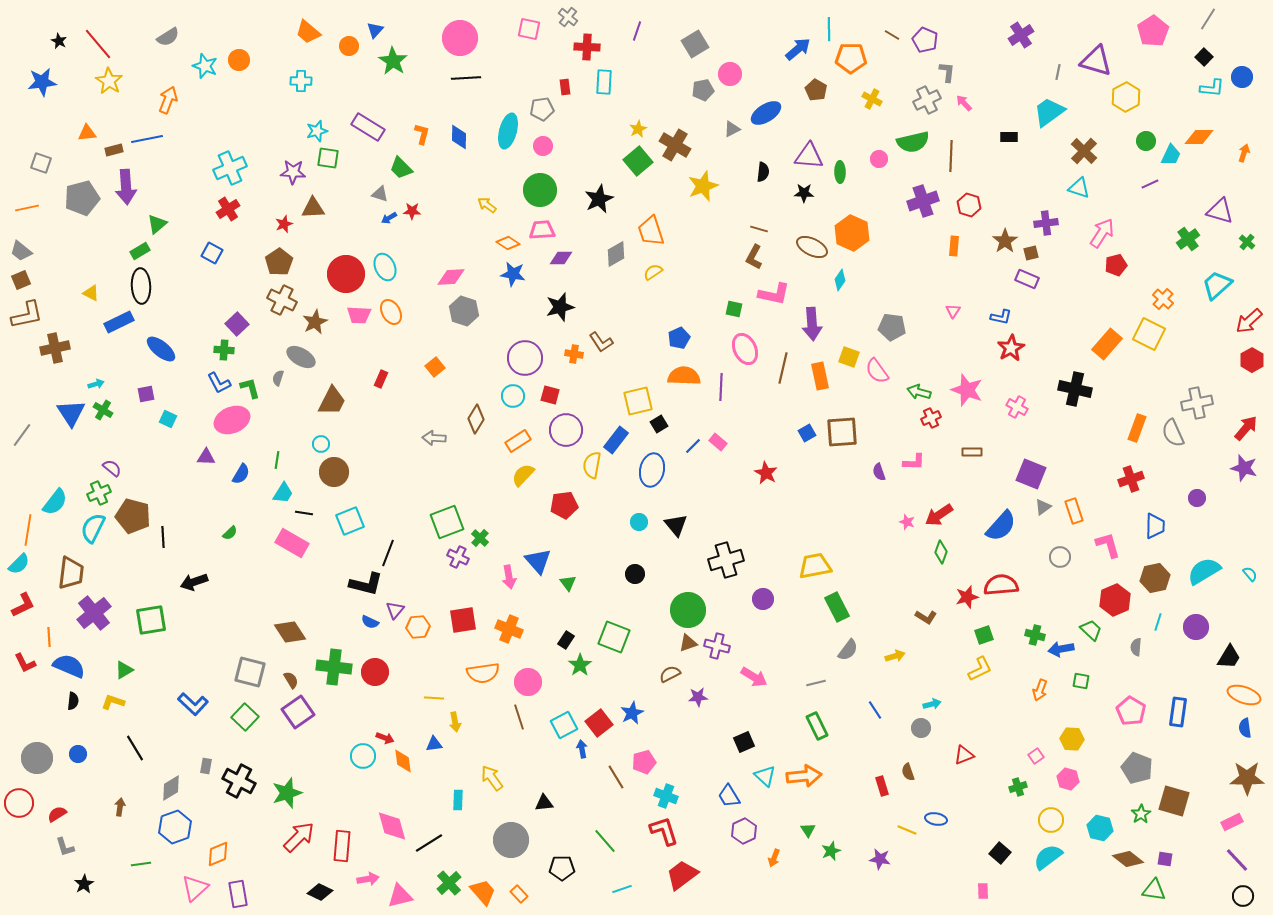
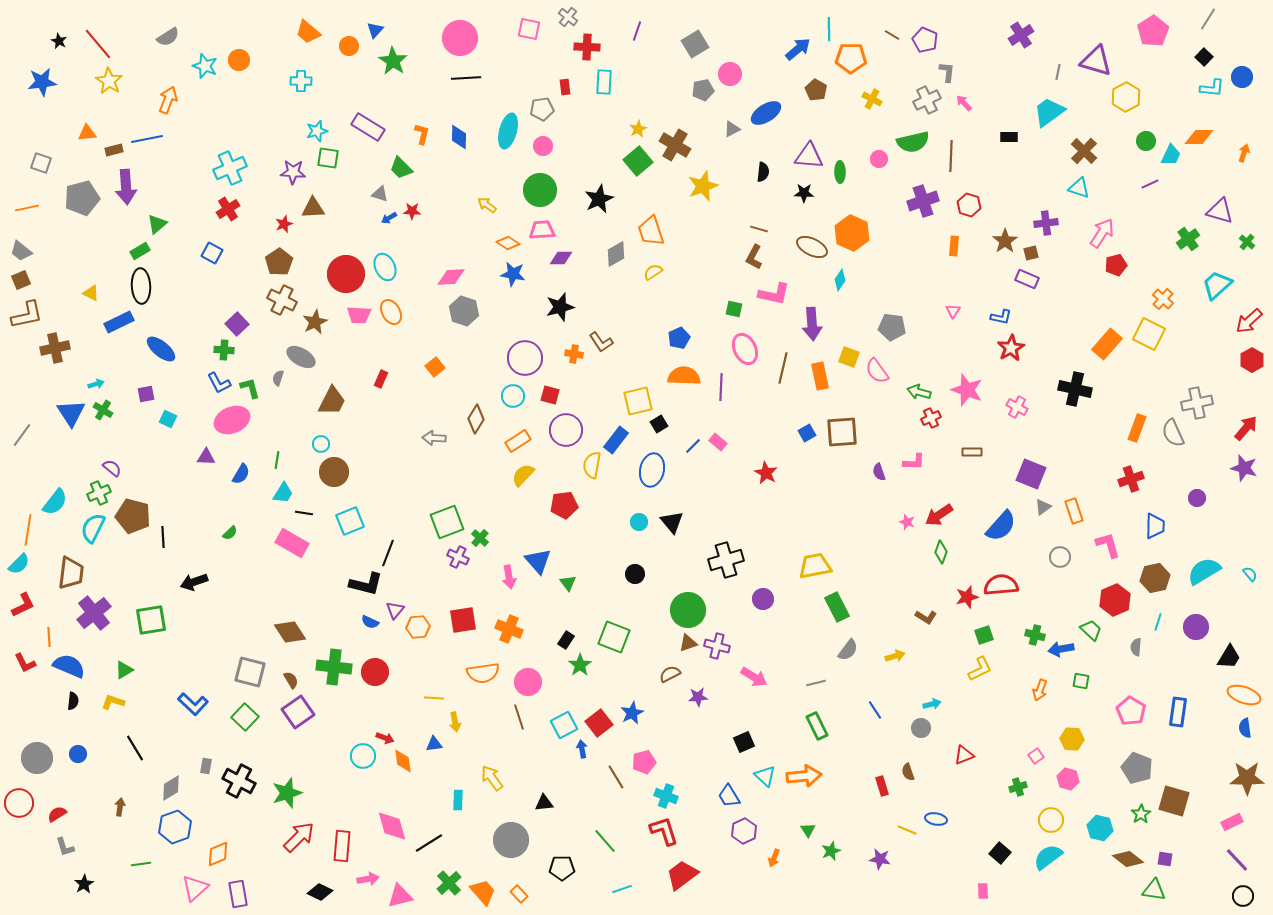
black triangle at (676, 525): moved 4 px left, 3 px up
